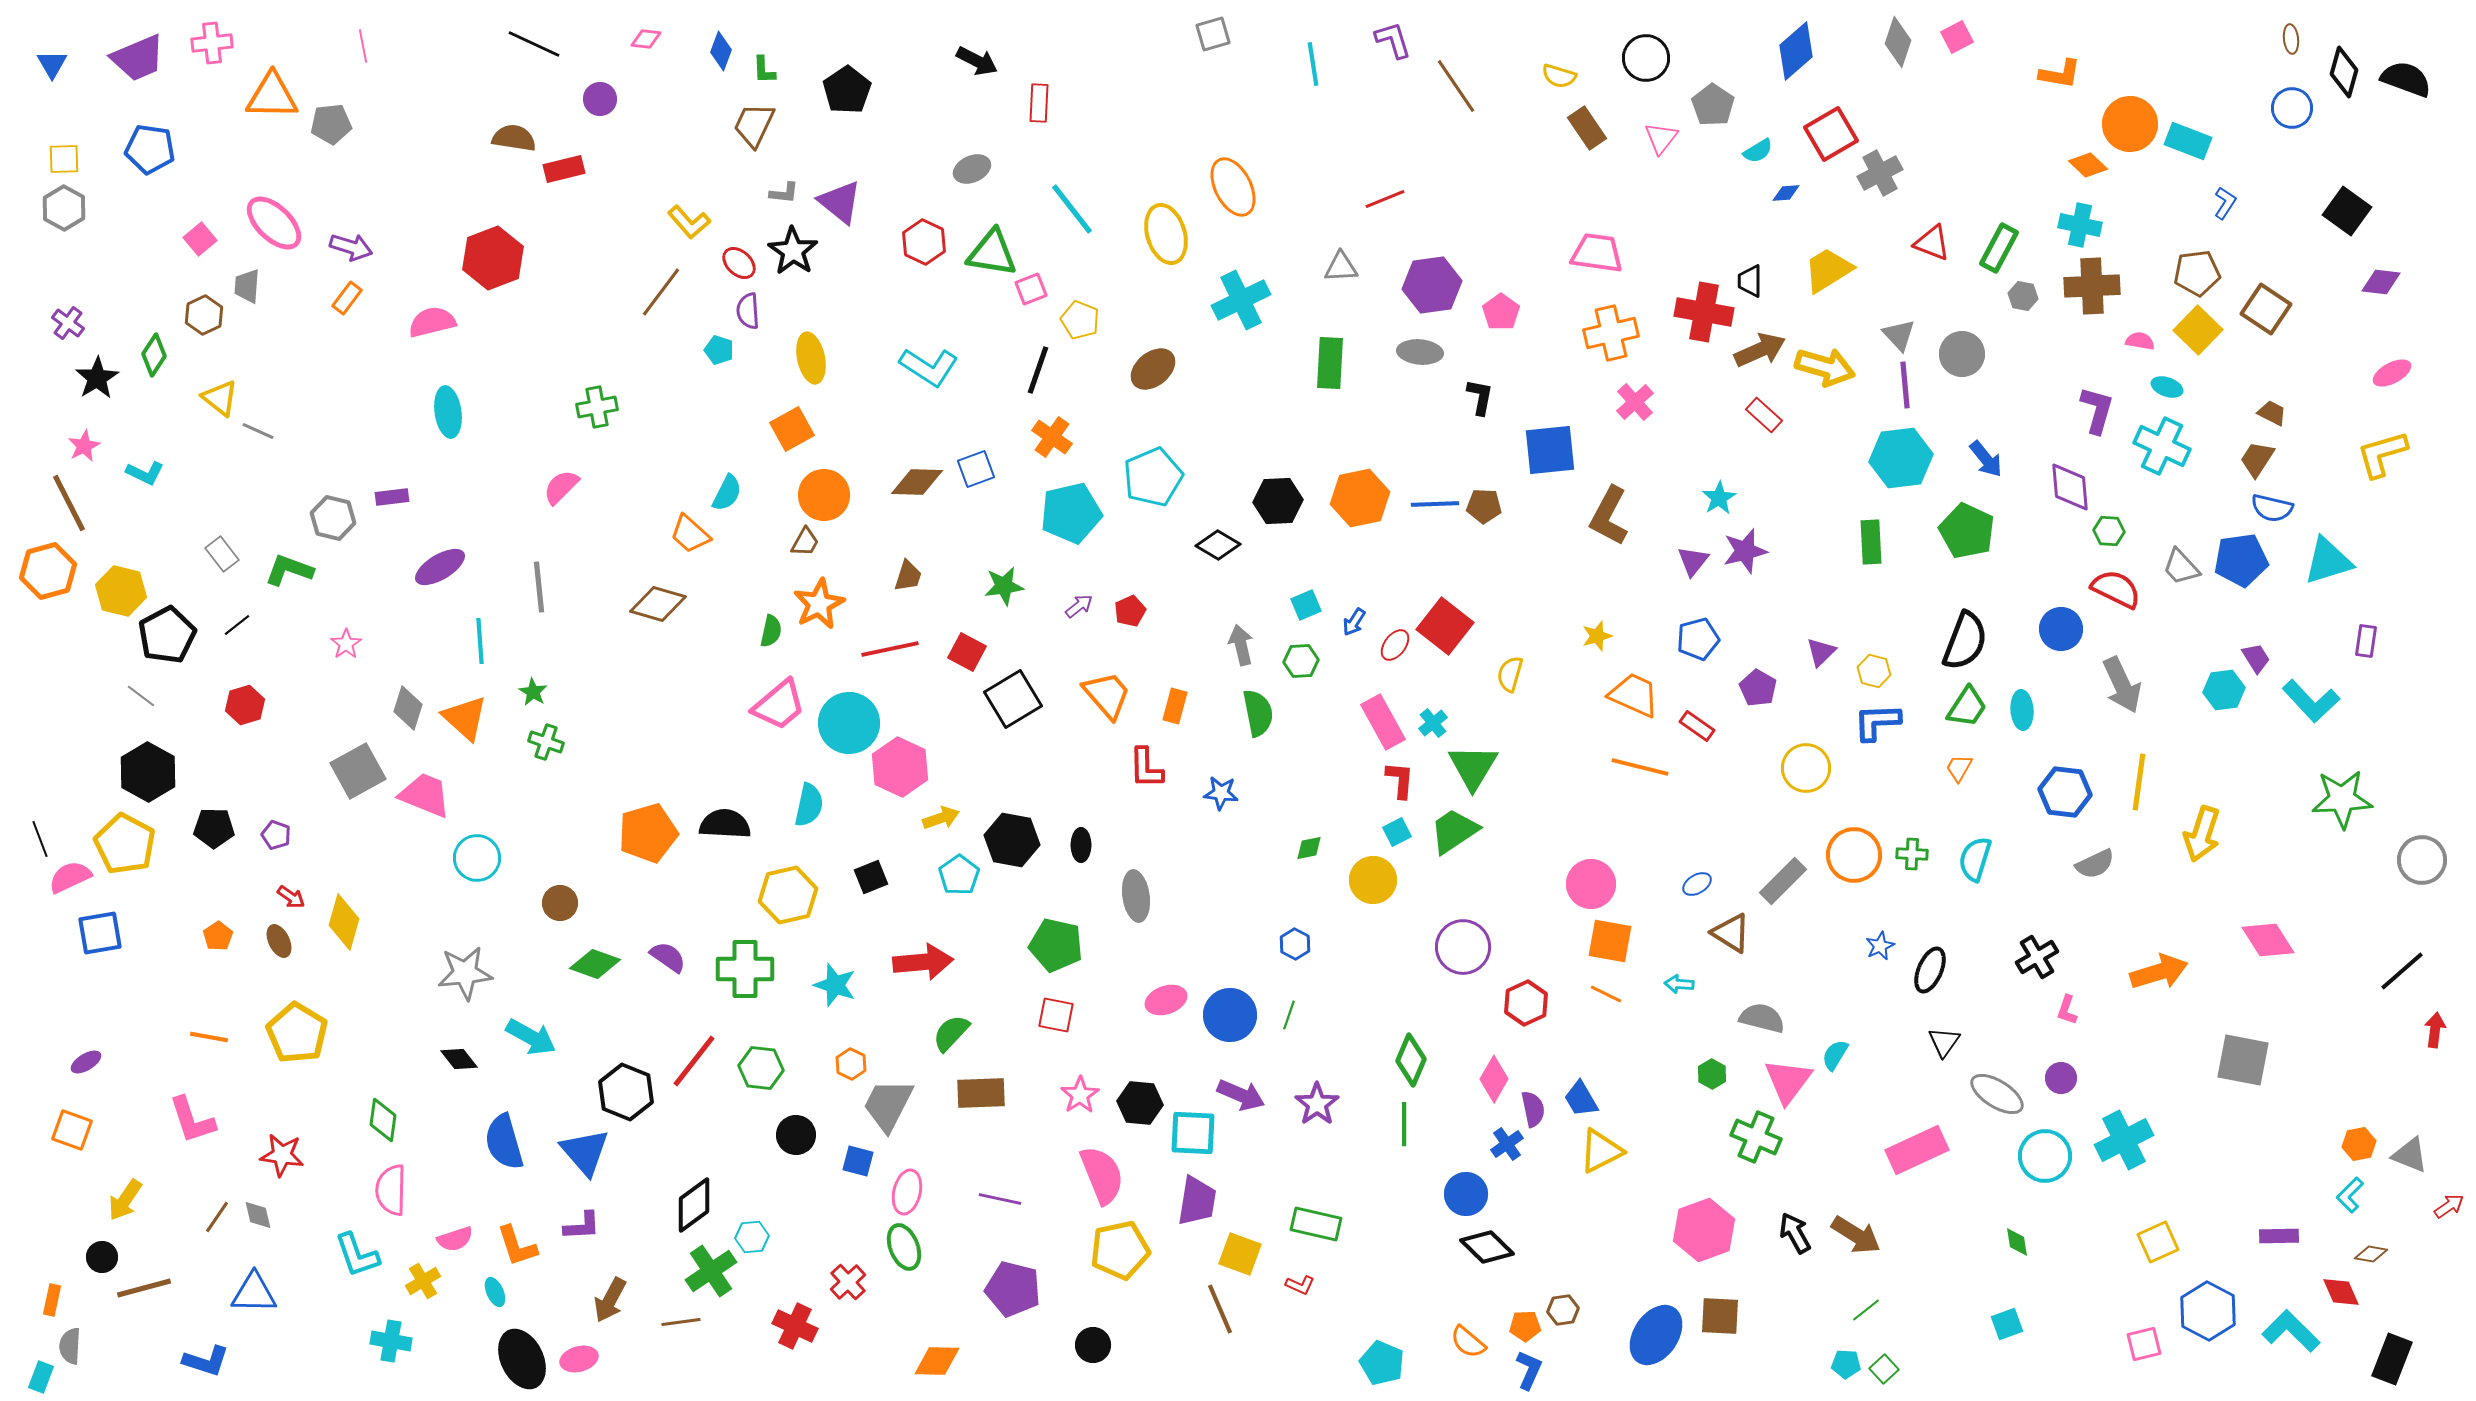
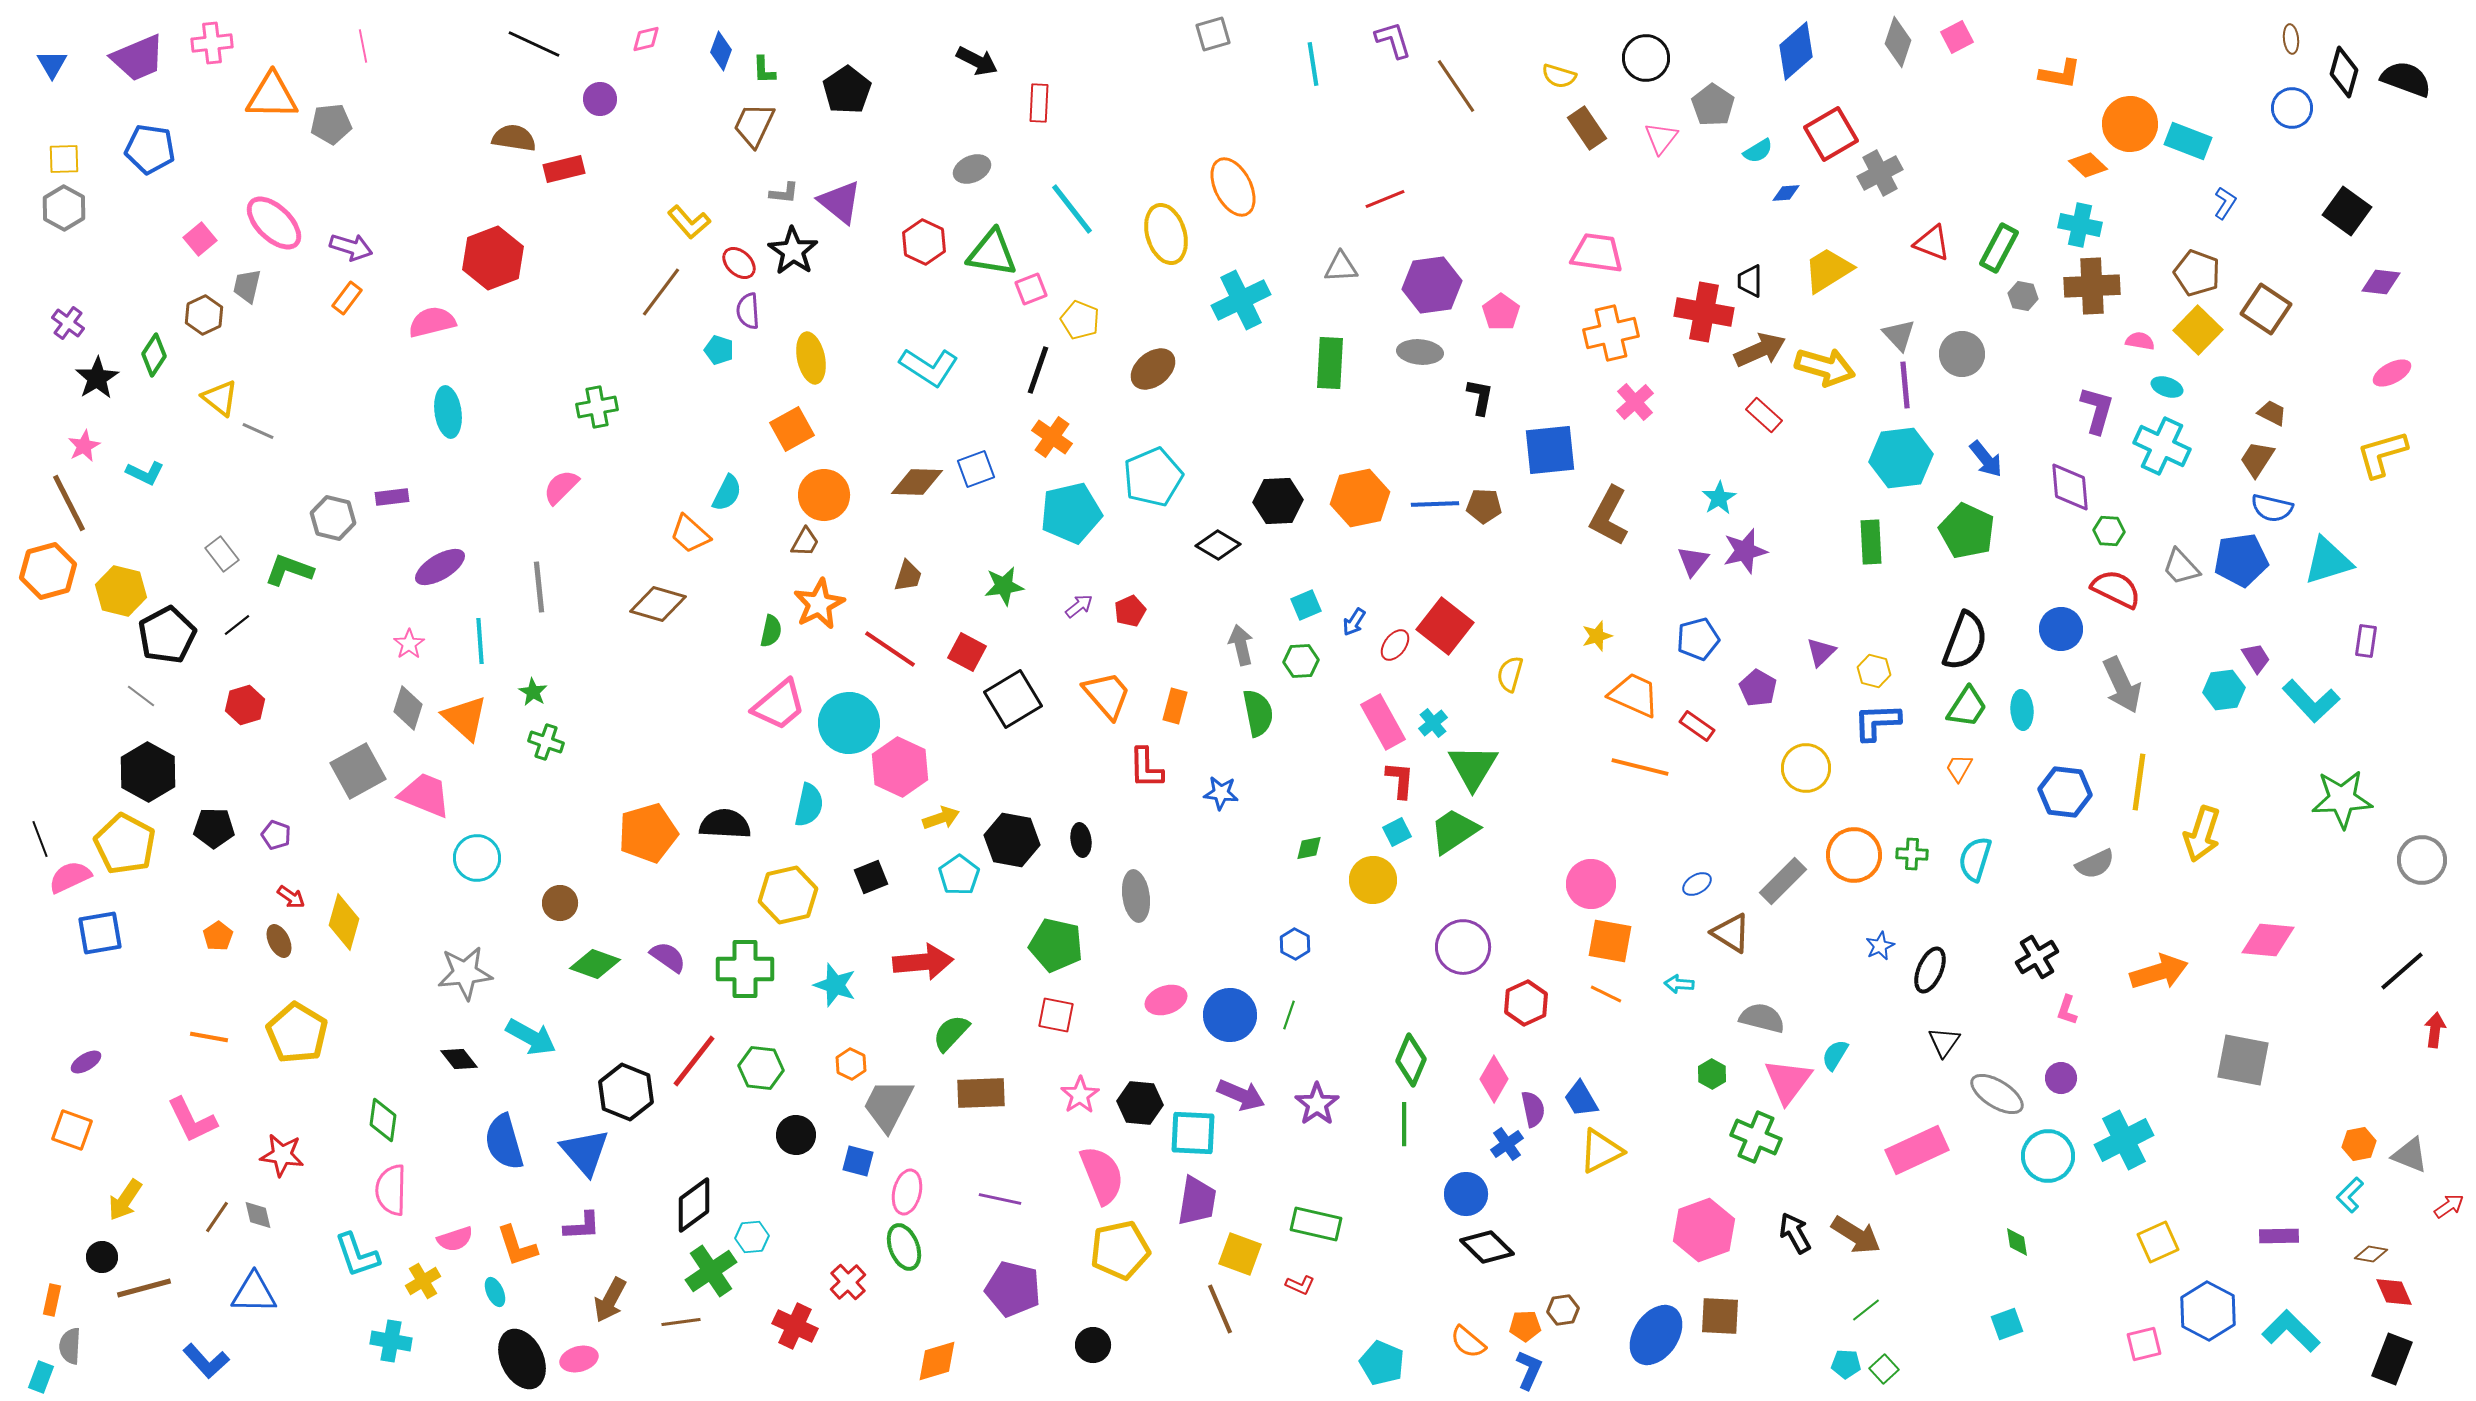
pink diamond at (646, 39): rotated 20 degrees counterclockwise
brown pentagon at (2197, 273): rotated 27 degrees clockwise
gray trapezoid at (247, 286): rotated 9 degrees clockwise
pink star at (346, 644): moved 63 px right
red line at (890, 649): rotated 46 degrees clockwise
black ellipse at (1081, 845): moved 5 px up; rotated 8 degrees counterclockwise
pink diamond at (2268, 940): rotated 52 degrees counterclockwise
pink L-shape at (192, 1120): rotated 8 degrees counterclockwise
cyan circle at (2045, 1156): moved 3 px right
red diamond at (2341, 1292): moved 53 px right
blue L-shape at (206, 1361): rotated 30 degrees clockwise
orange diamond at (937, 1361): rotated 18 degrees counterclockwise
